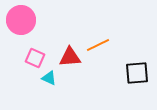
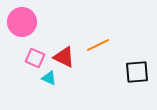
pink circle: moved 1 px right, 2 px down
red triangle: moved 6 px left; rotated 30 degrees clockwise
black square: moved 1 px up
